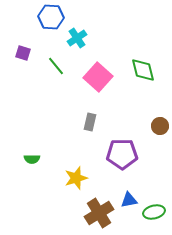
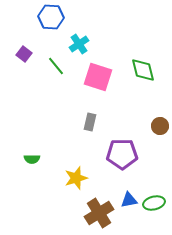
cyan cross: moved 2 px right, 6 px down
purple square: moved 1 px right, 1 px down; rotated 21 degrees clockwise
pink square: rotated 24 degrees counterclockwise
green ellipse: moved 9 px up
